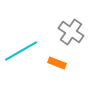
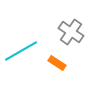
orange rectangle: rotated 12 degrees clockwise
